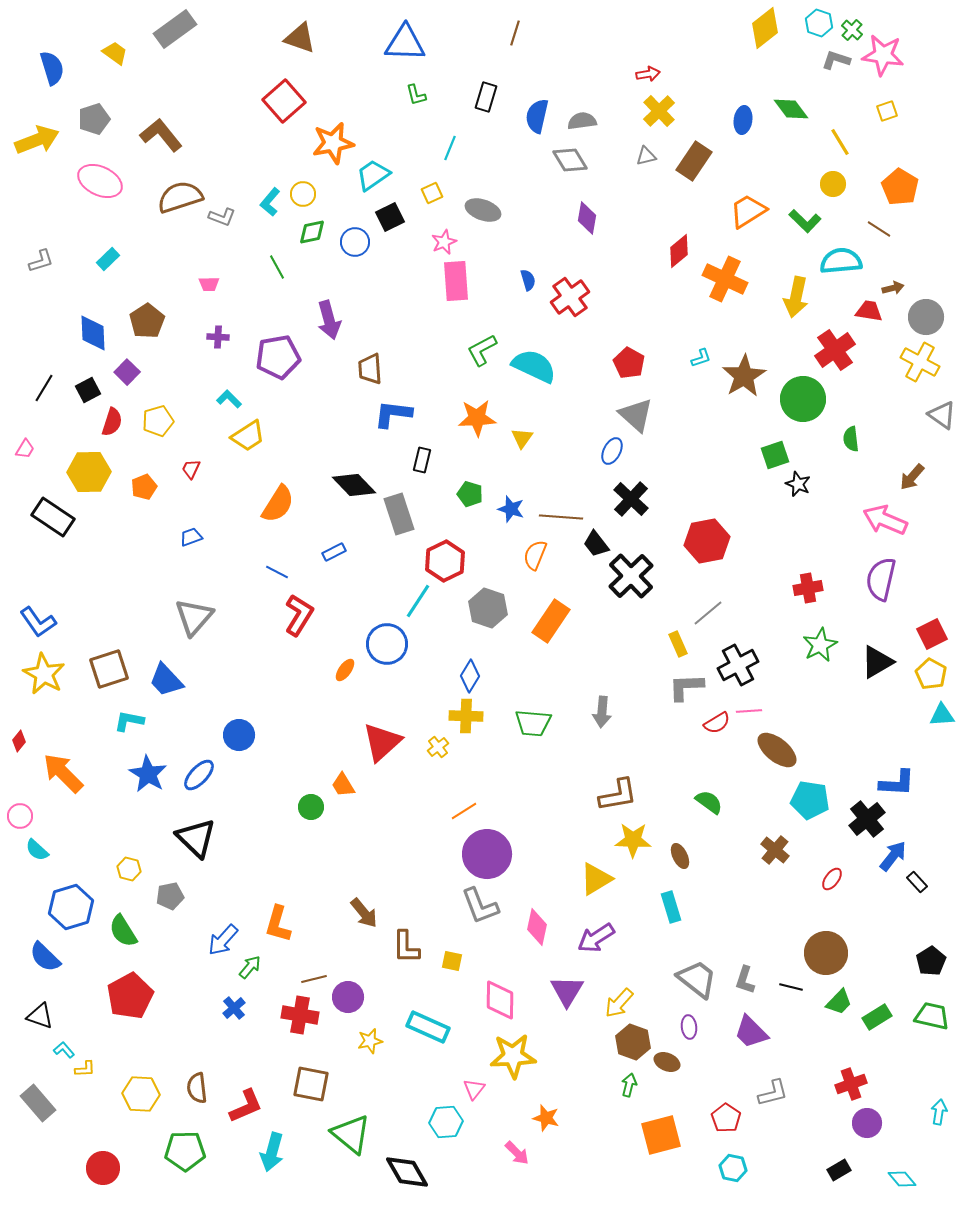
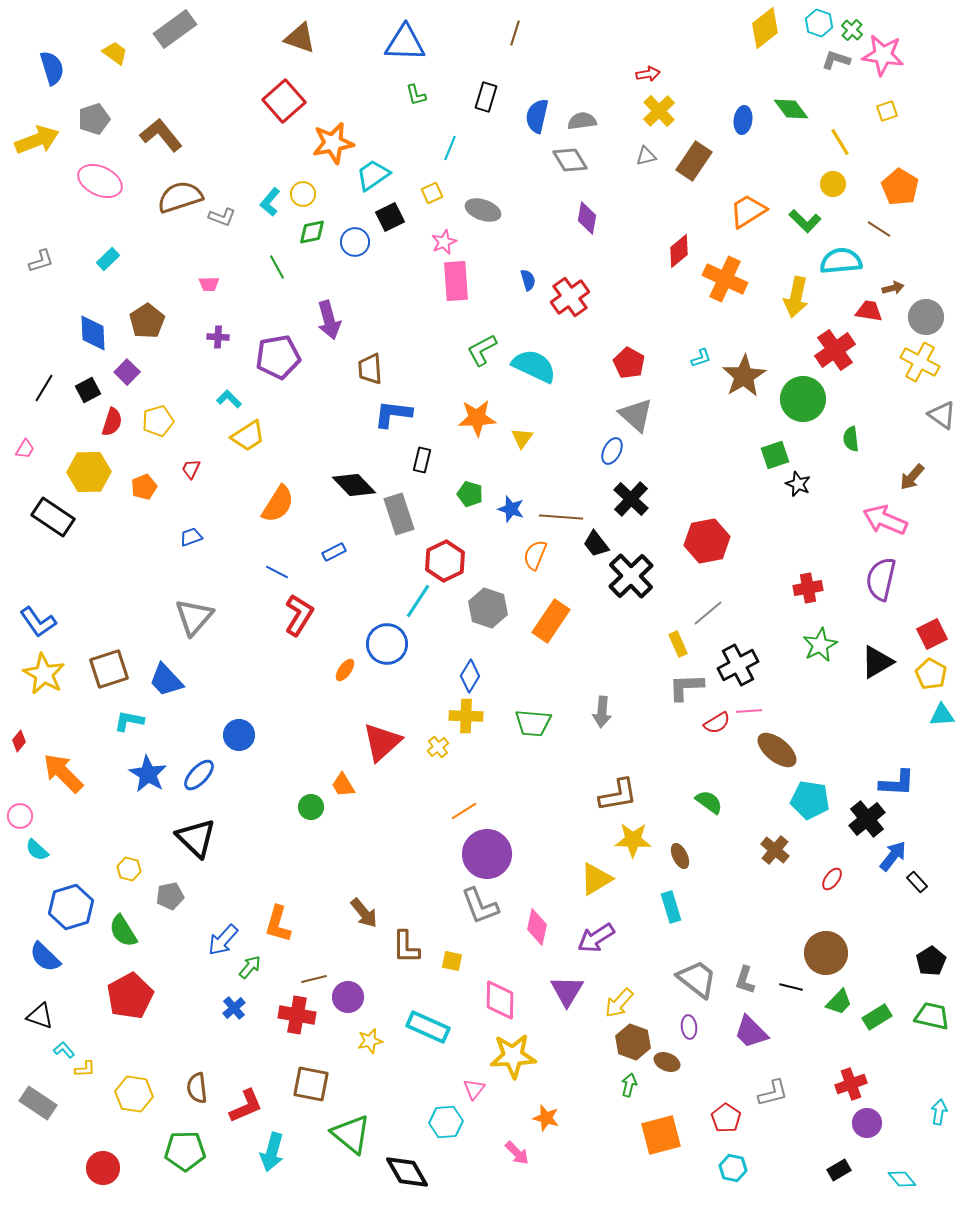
red cross at (300, 1015): moved 3 px left
yellow hexagon at (141, 1094): moved 7 px left; rotated 6 degrees clockwise
gray rectangle at (38, 1103): rotated 15 degrees counterclockwise
